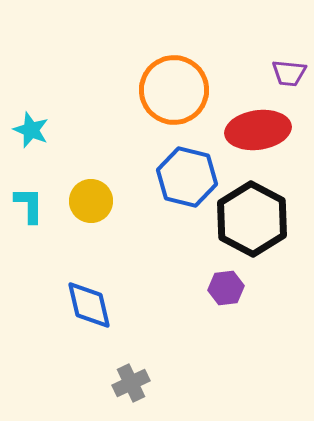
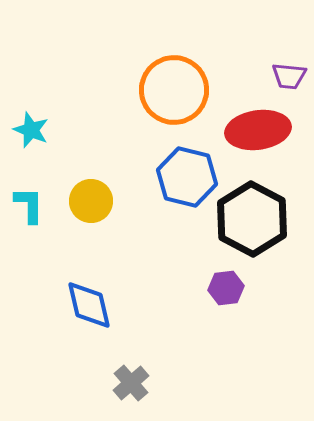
purple trapezoid: moved 3 px down
gray cross: rotated 15 degrees counterclockwise
